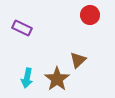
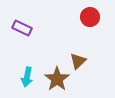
red circle: moved 2 px down
brown triangle: moved 1 px down
cyan arrow: moved 1 px up
